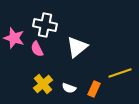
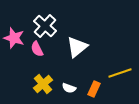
white cross: moved 1 px down; rotated 30 degrees clockwise
